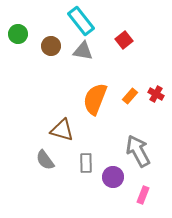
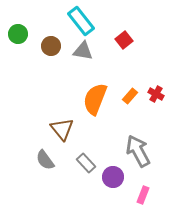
brown triangle: moved 1 px up; rotated 35 degrees clockwise
gray rectangle: rotated 42 degrees counterclockwise
